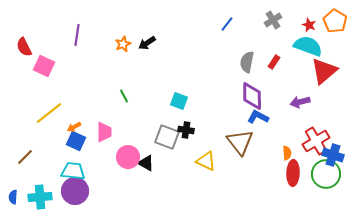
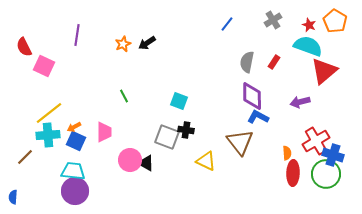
pink circle: moved 2 px right, 3 px down
cyan cross: moved 8 px right, 62 px up
